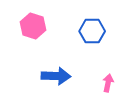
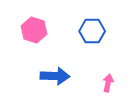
pink hexagon: moved 1 px right, 4 px down
blue arrow: moved 1 px left
